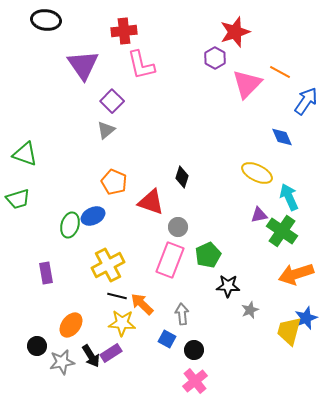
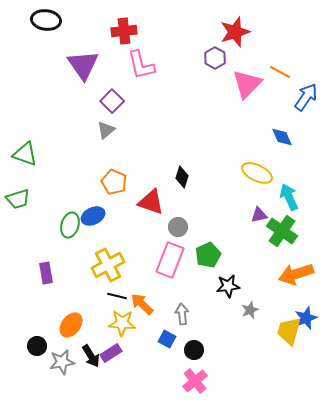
blue arrow at (306, 101): moved 4 px up
black star at (228, 286): rotated 10 degrees counterclockwise
